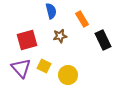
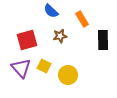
blue semicircle: rotated 147 degrees clockwise
black rectangle: rotated 24 degrees clockwise
